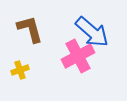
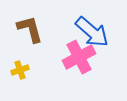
pink cross: moved 1 px right, 1 px down
